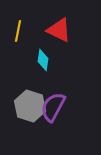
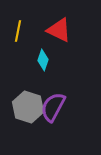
cyan diamond: rotated 10 degrees clockwise
gray hexagon: moved 2 px left, 1 px down
